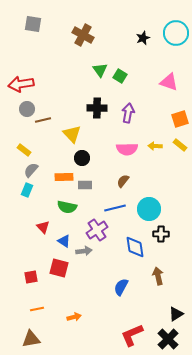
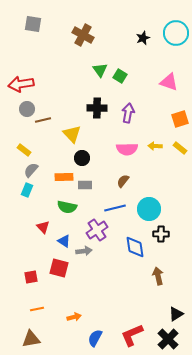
yellow rectangle at (180, 145): moved 3 px down
blue semicircle at (121, 287): moved 26 px left, 51 px down
